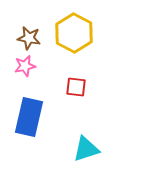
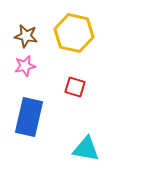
yellow hexagon: rotated 15 degrees counterclockwise
brown star: moved 3 px left, 2 px up
red square: moved 1 px left; rotated 10 degrees clockwise
cyan triangle: rotated 28 degrees clockwise
